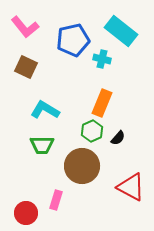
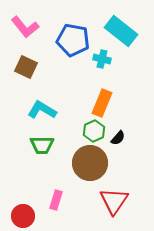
blue pentagon: rotated 24 degrees clockwise
cyan L-shape: moved 3 px left
green hexagon: moved 2 px right
brown circle: moved 8 px right, 3 px up
red triangle: moved 17 px left, 14 px down; rotated 36 degrees clockwise
red circle: moved 3 px left, 3 px down
